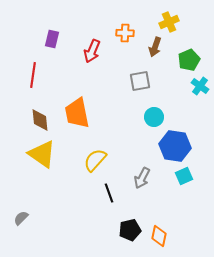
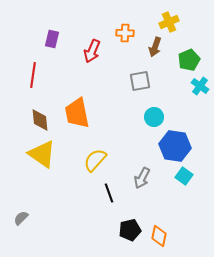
cyan square: rotated 30 degrees counterclockwise
